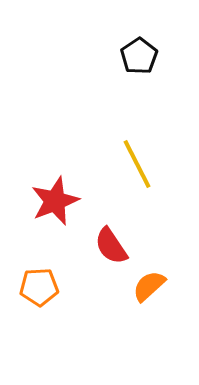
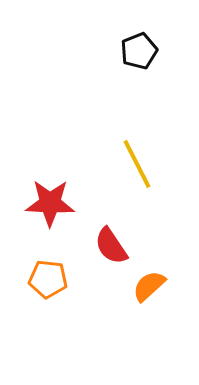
black pentagon: moved 5 px up; rotated 12 degrees clockwise
red star: moved 5 px left, 2 px down; rotated 24 degrees clockwise
orange pentagon: moved 9 px right, 8 px up; rotated 9 degrees clockwise
